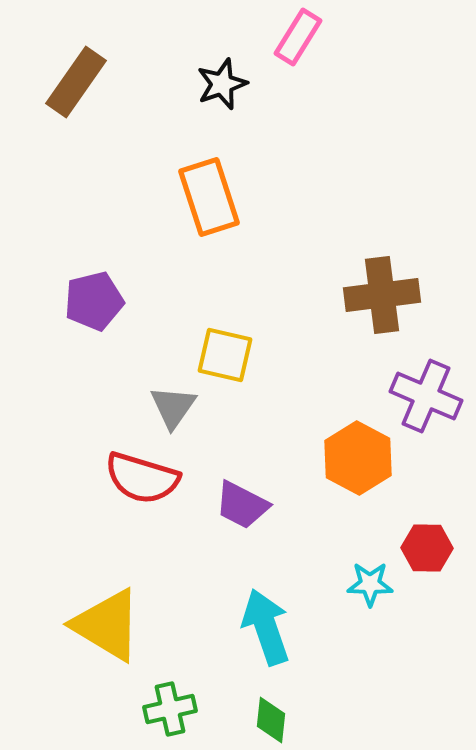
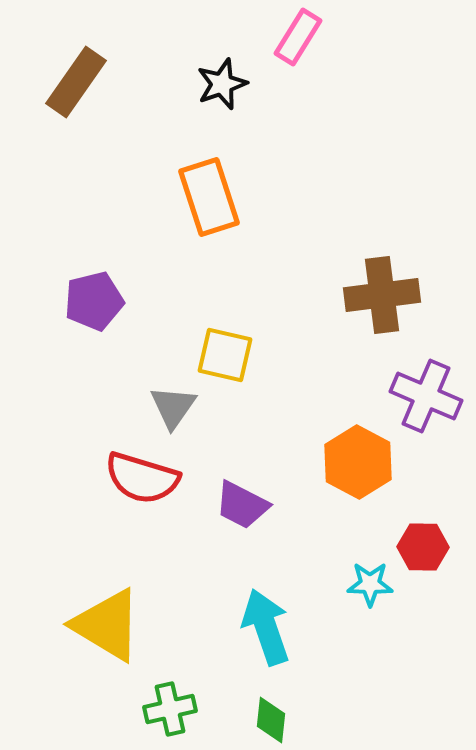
orange hexagon: moved 4 px down
red hexagon: moved 4 px left, 1 px up
